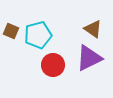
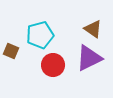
brown square: moved 20 px down
cyan pentagon: moved 2 px right
